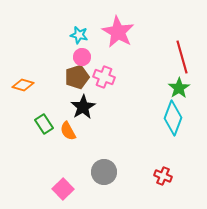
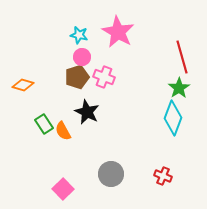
black star: moved 4 px right, 5 px down; rotated 15 degrees counterclockwise
orange semicircle: moved 5 px left
gray circle: moved 7 px right, 2 px down
